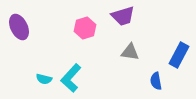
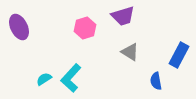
gray triangle: rotated 24 degrees clockwise
cyan semicircle: rotated 133 degrees clockwise
